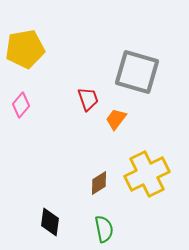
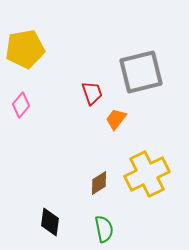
gray square: moved 4 px right; rotated 30 degrees counterclockwise
red trapezoid: moved 4 px right, 6 px up
